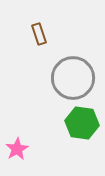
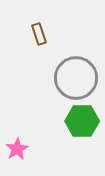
gray circle: moved 3 px right
green hexagon: moved 2 px up; rotated 8 degrees counterclockwise
